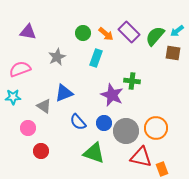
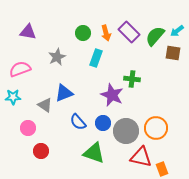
orange arrow: moved 1 px up; rotated 35 degrees clockwise
green cross: moved 2 px up
gray triangle: moved 1 px right, 1 px up
blue circle: moved 1 px left
